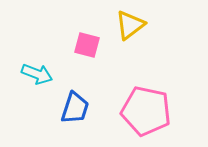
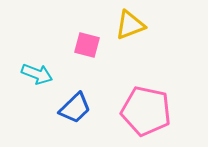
yellow triangle: rotated 16 degrees clockwise
blue trapezoid: rotated 28 degrees clockwise
